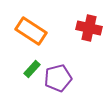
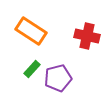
red cross: moved 2 px left, 8 px down
